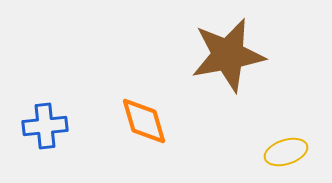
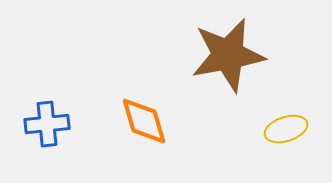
blue cross: moved 2 px right, 2 px up
yellow ellipse: moved 23 px up
